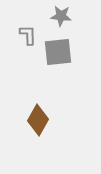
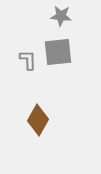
gray L-shape: moved 25 px down
